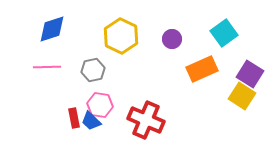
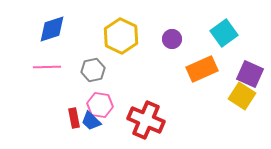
purple square: rotated 8 degrees counterclockwise
